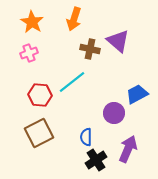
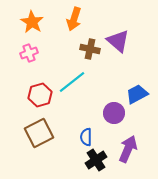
red hexagon: rotated 20 degrees counterclockwise
